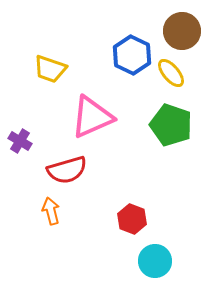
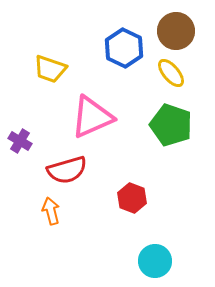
brown circle: moved 6 px left
blue hexagon: moved 8 px left, 7 px up
red hexagon: moved 21 px up
